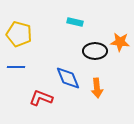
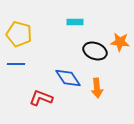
cyan rectangle: rotated 14 degrees counterclockwise
black ellipse: rotated 20 degrees clockwise
blue line: moved 3 px up
blue diamond: rotated 12 degrees counterclockwise
